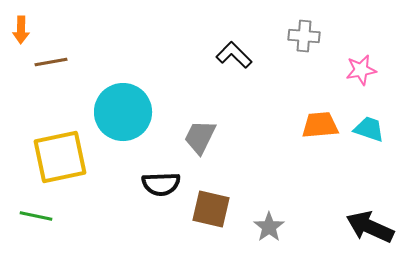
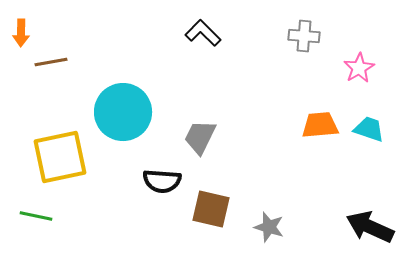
orange arrow: moved 3 px down
black L-shape: moved 31 px left, 22 px up
pink star: moved 2 px left, 2 px up; rotated 20 degrees counterclockwise
black semicircle: moved 1 px right, 3 px up; rotated 6 degrees clockwise
gray star: rotated 20 degrees counterclockwise
